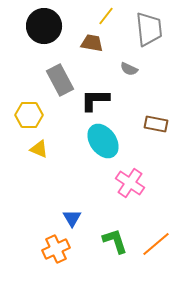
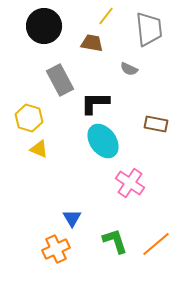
black L-shape: moved 3 px down
yellow hexagon: moved 3 px down; rotated 16 degrees clockwise
